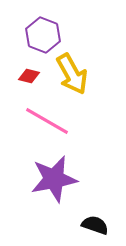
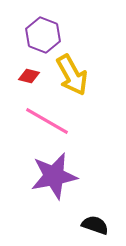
yellow arrow: moved 1 px down
purple star: moved 3 px up
